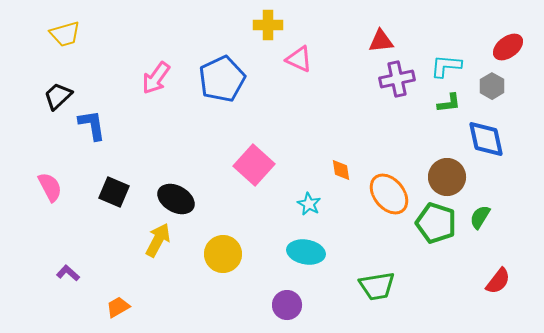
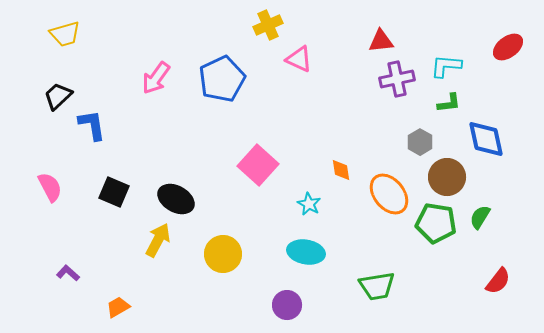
yellow cross: rotated 24 degrees counterclockwise
gray hexagon: moved 72 px left, 56 px down
pink square: moved 4 px right
green pentagon: rotated 9 degrees counterclockwise
